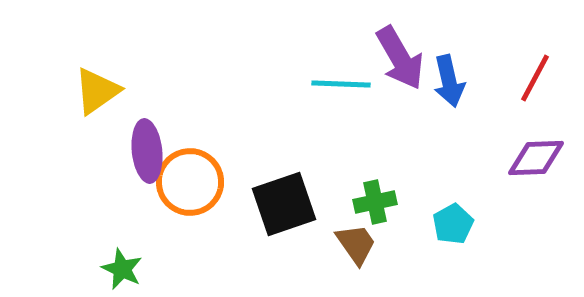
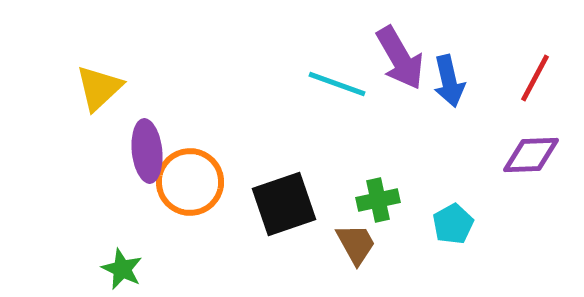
cyan line: moved 4 px left; rotated 18 degrees clockwise
yellow triangle: moved 2 px right, 3 px up; rotated 8 degrees counterclockwise
purple diamond: moved 5 px left, 3 px up
green cross: moved 3 px right, 2 px up
brown trapezoid: rotated 6 degrees clockwise
